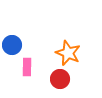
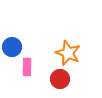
blue circle: moved 2 px down
